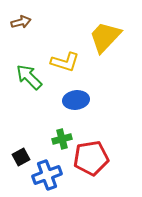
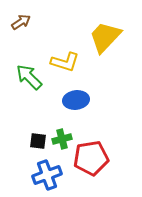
brown arrow: rotated 18 degrees counterclockwise
black square: moved 17 px right, 16 px up; rotated 36 degrees clockwise
